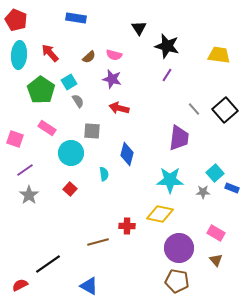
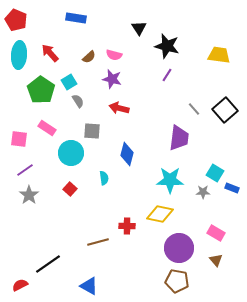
pink square at (15, 139): moved 4 px right; rotated 12 degrees counterclockwise
cyan square at (215, 173): rotated 18 degrees counterclockwise
cyan semicircle at (104, 174): moved 4 px down
